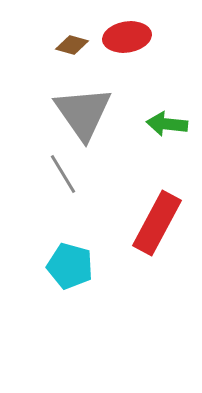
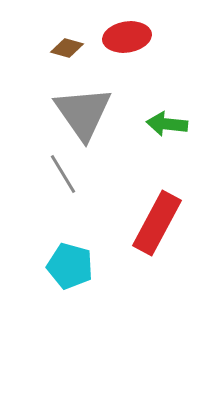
brown diamond: moved 5 px left, 3 px down
